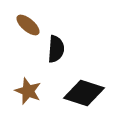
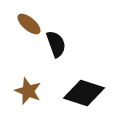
brown ellipse: moved 1 px right, 1 px up
black semicircle: moved 5 px up; rotated 24 degrees counterclockwise
